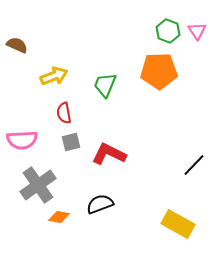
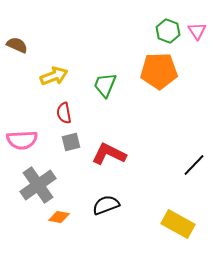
black semicircle: moved 6 px right, 1 px down
